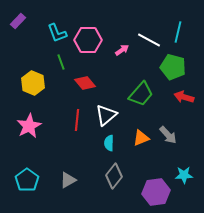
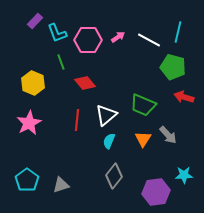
purple rectangle: moved 17 px right
pink arrow: moved 4 px left, 13 px up
green trapezoid: moved 2 px right, 11 px down; rotated 72 degrees clockwise
pink star: moved 3 px up
orange triangle: moved 2 px right, 1 px down; rotated 36 degrees counterclockwise
cyan semicircle: moved 2 px up; rotated 21 degrees clockwise
gray triangle: moved 7 px left, 5 px down; rotated 12 degrees clockwise
